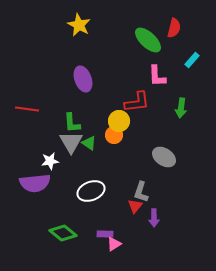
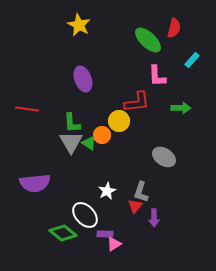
green arrow: rotated 96 degrees counterclockwise
orange circle: moved 12 px left
white star: moved 57 px right, 30 px down; rotated 18 degrees counterclockwise
white ellipse: moved 6 px left, 24 px down; rotated 68 degrees clockwise
